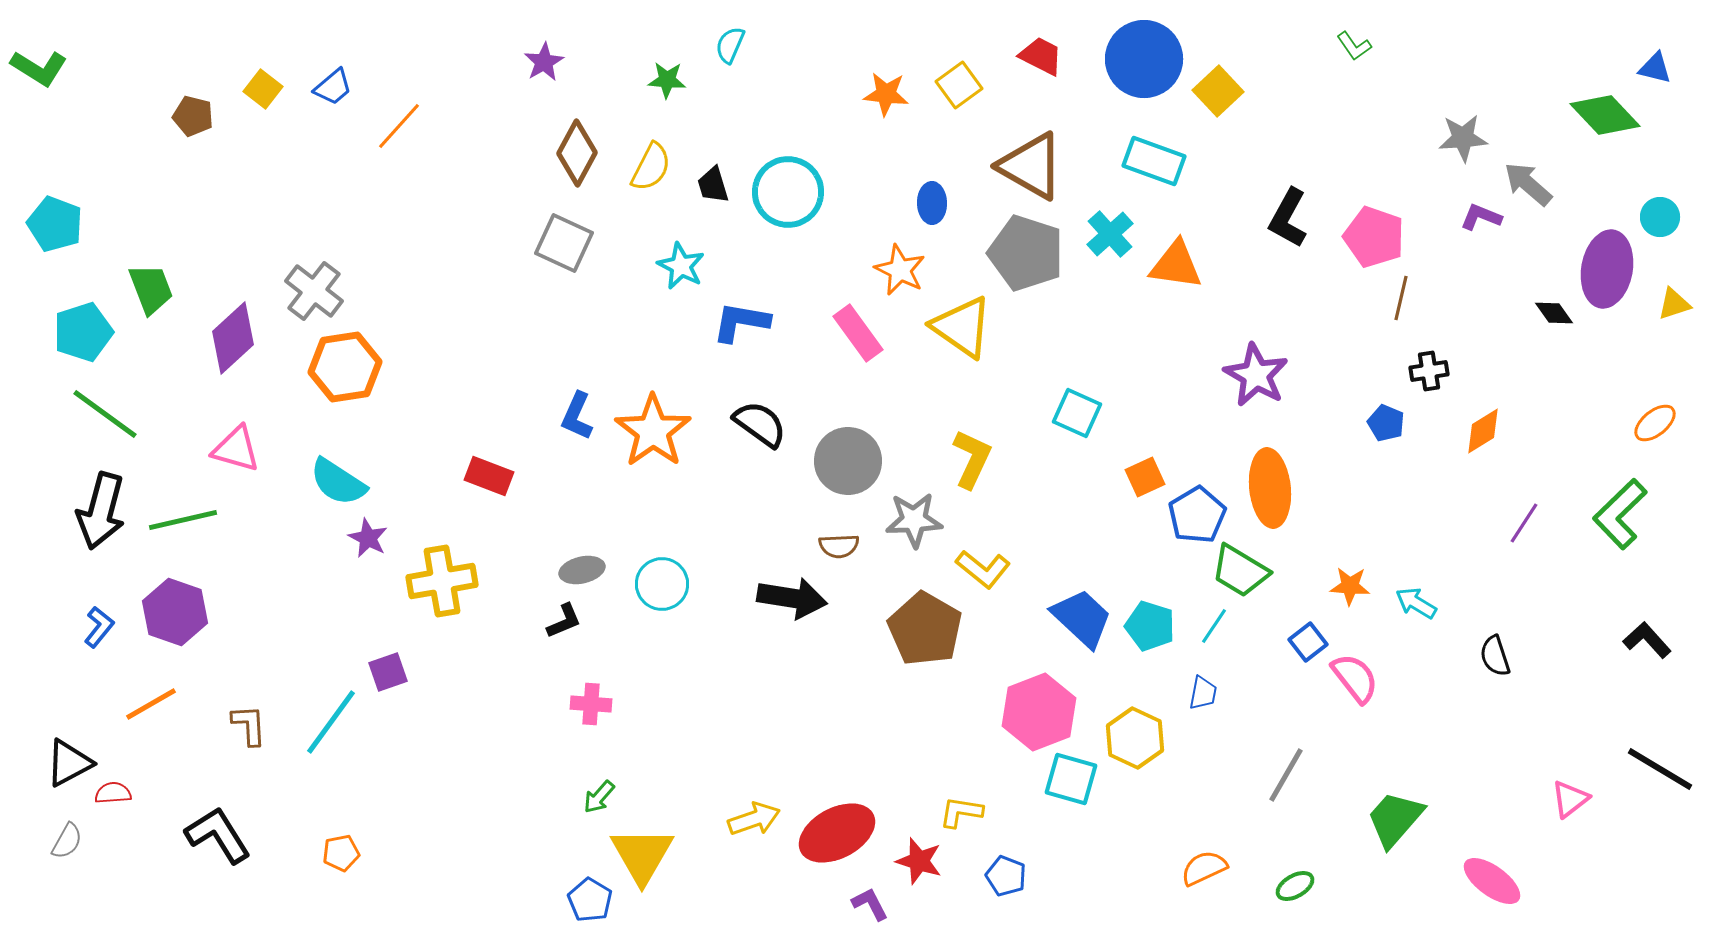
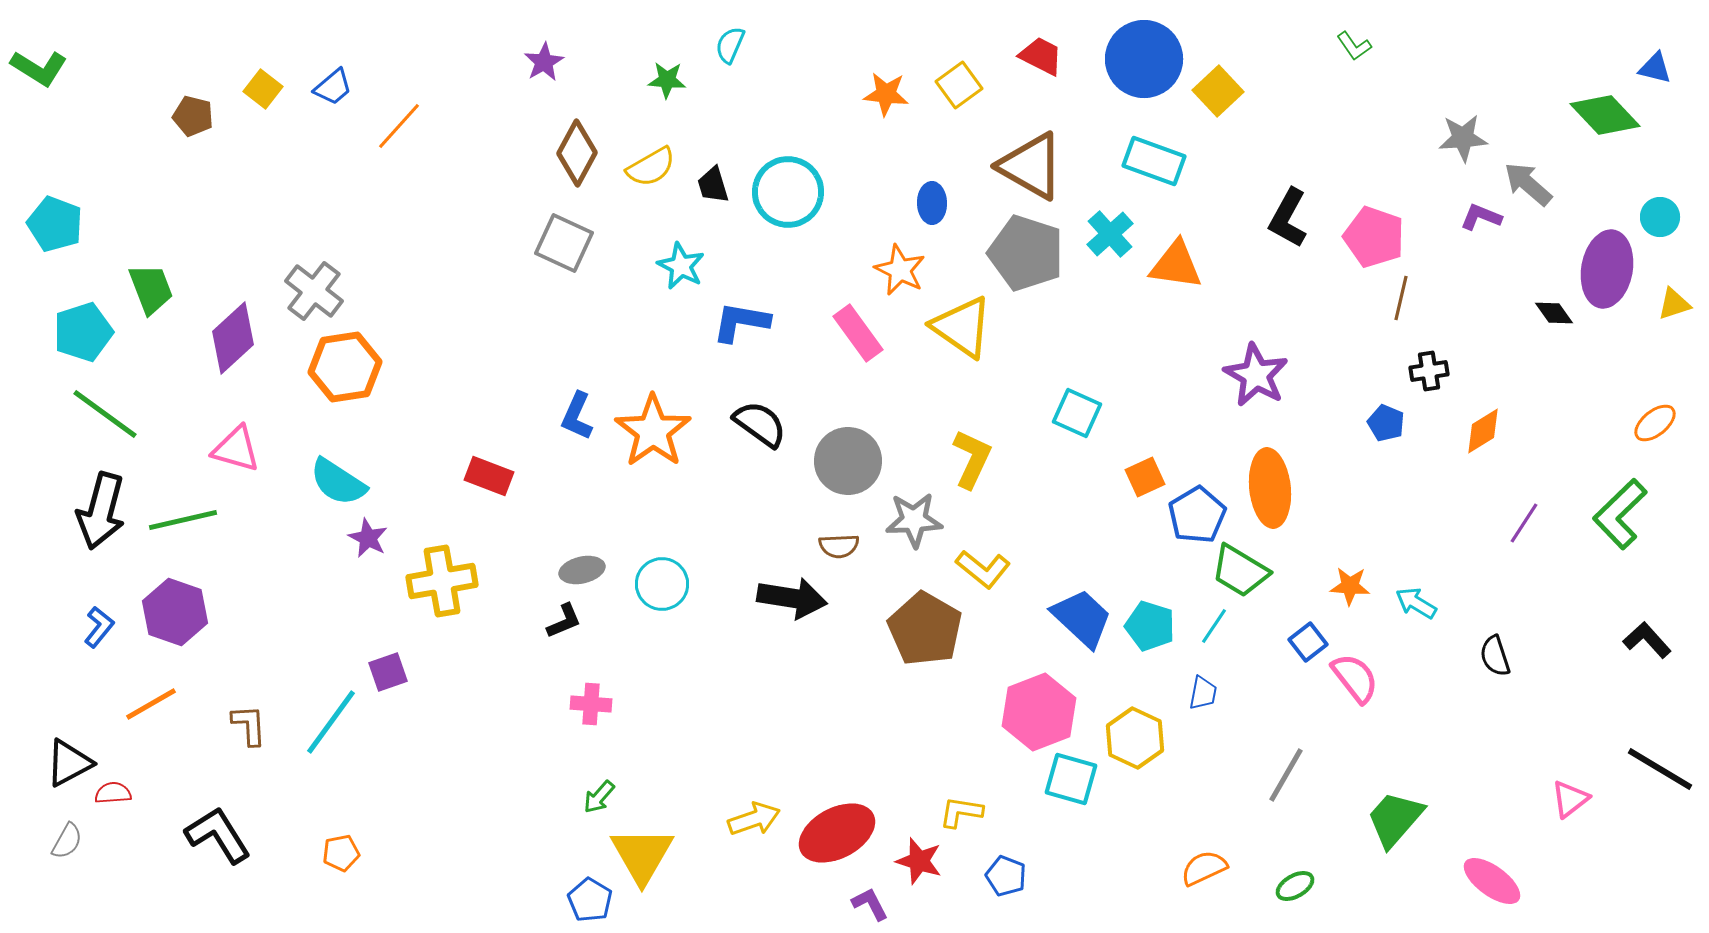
yellow semicircle at (651, 167): rotated 33 degrees clockwise
